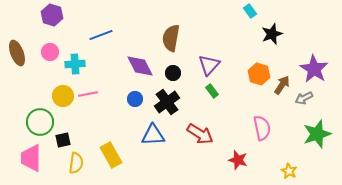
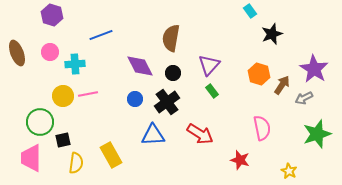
red star: moved 2 px right
